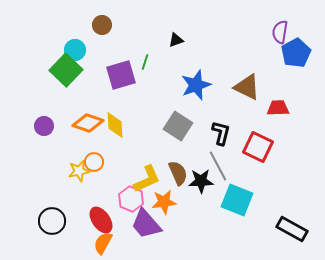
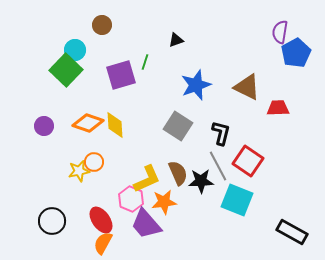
red square: moved 10 px left, 14 px down; rotated 8 degrees clockwise
black rectangle: moved 3 px down
